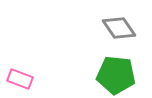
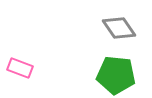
pink rectangle: moved 11 px up
